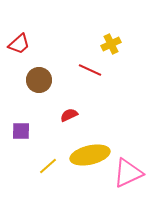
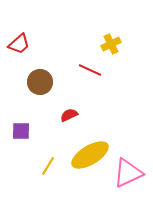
brown circle: moved 1 px right, 2 px down
yellow ellipse: rotated 18 degrees counterclockwise
yellow line: rotated 18 degrees counterclockwise
